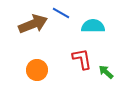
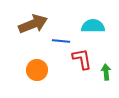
blue line: moved 28 px down; rotated 24 degrees counterclockwise
green arrow: rotated 42 degrees clockwise
